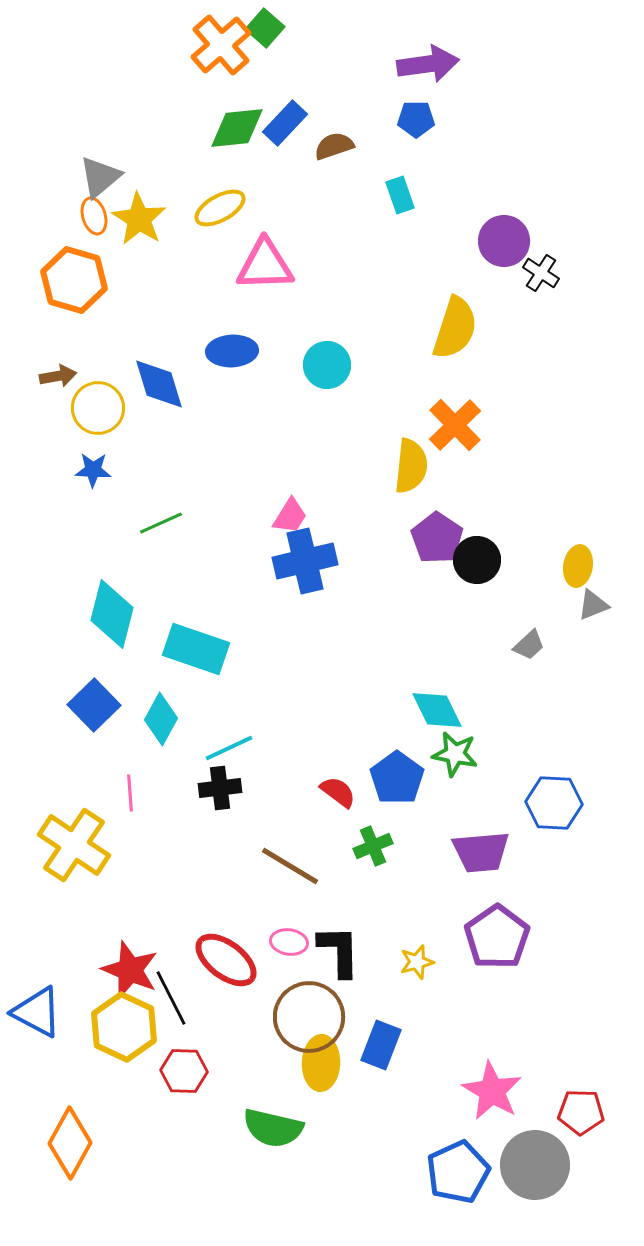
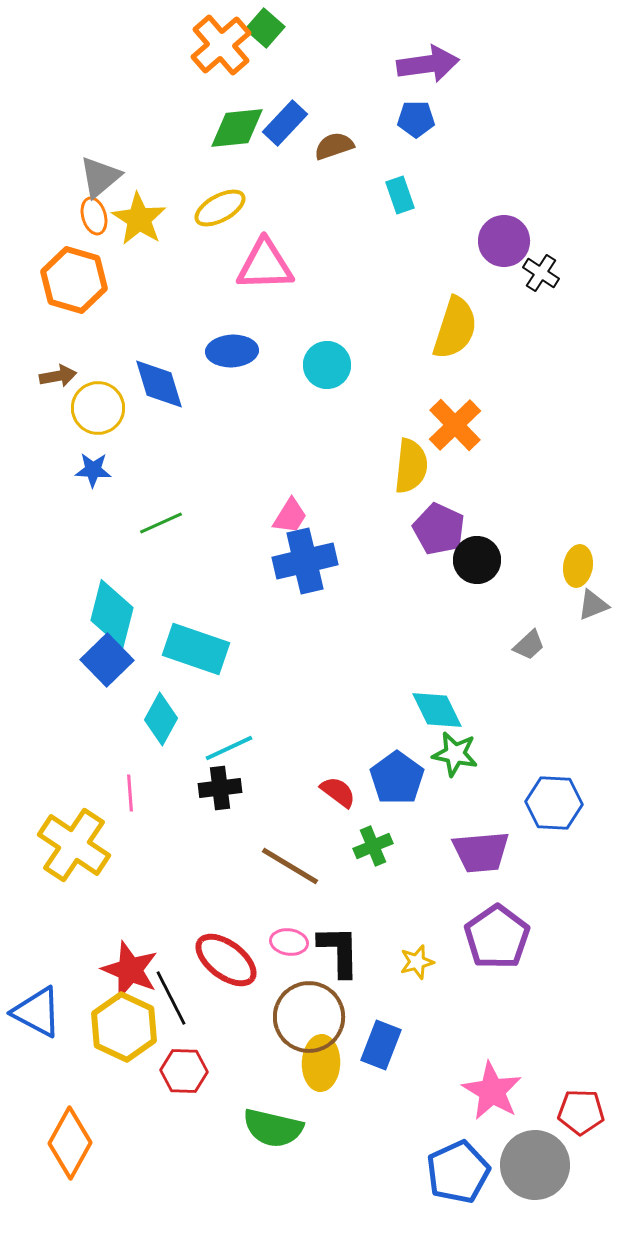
purple pentagon at (437, 538): moved 2 px right, 9 px up; rotated 9 degrees counterclockwise
blue square at (94, 705): moved 13 px right, 45 px up
